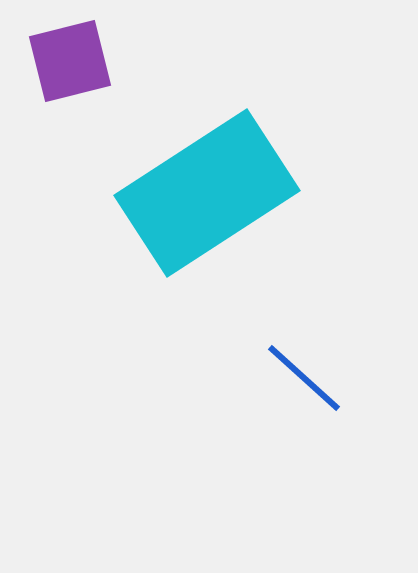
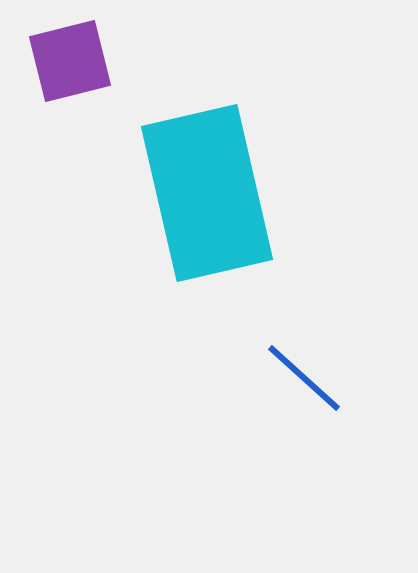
cyan rectangle: rotated 70 degrees counterclockwise
